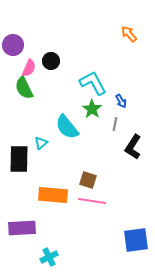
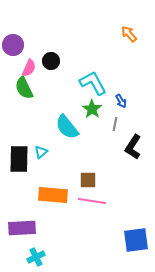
cyan triangle: moved 9 px down
brown square: rotated 18 degrees counterclockwise
cyan cross: moved 13 px left
